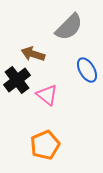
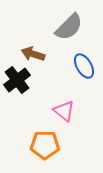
blue ellipse: moved 3 px left, 4 px up
pink triangle: moved 17 px right, 16 px down
orange pentagon: rotated 24 degrees clockwise
